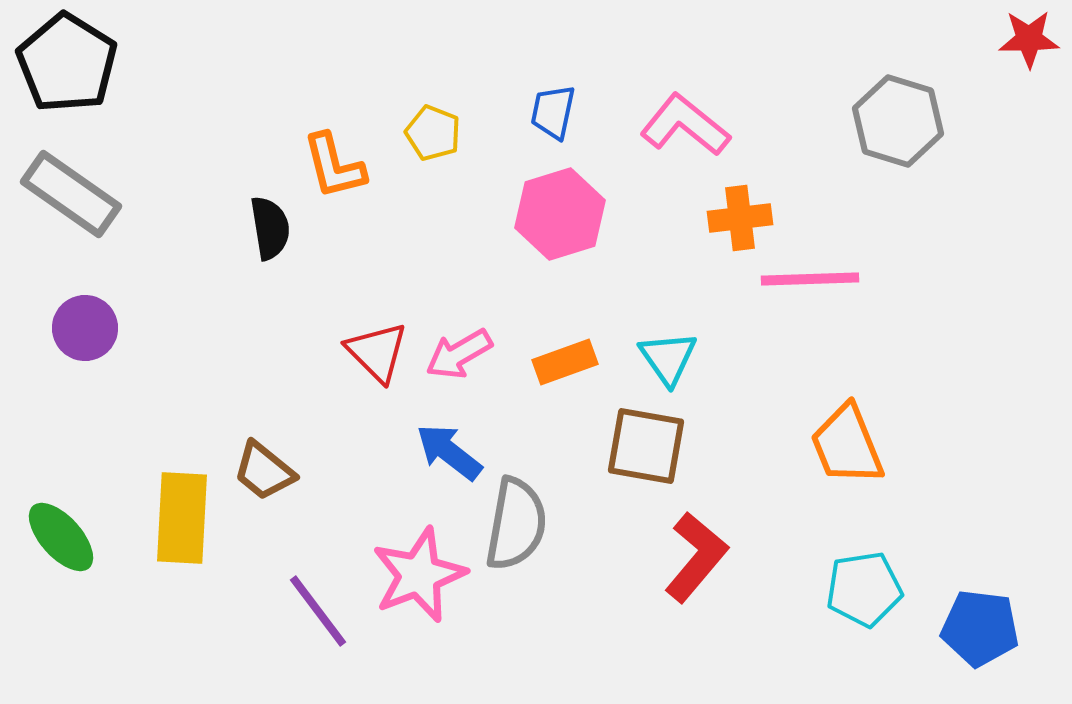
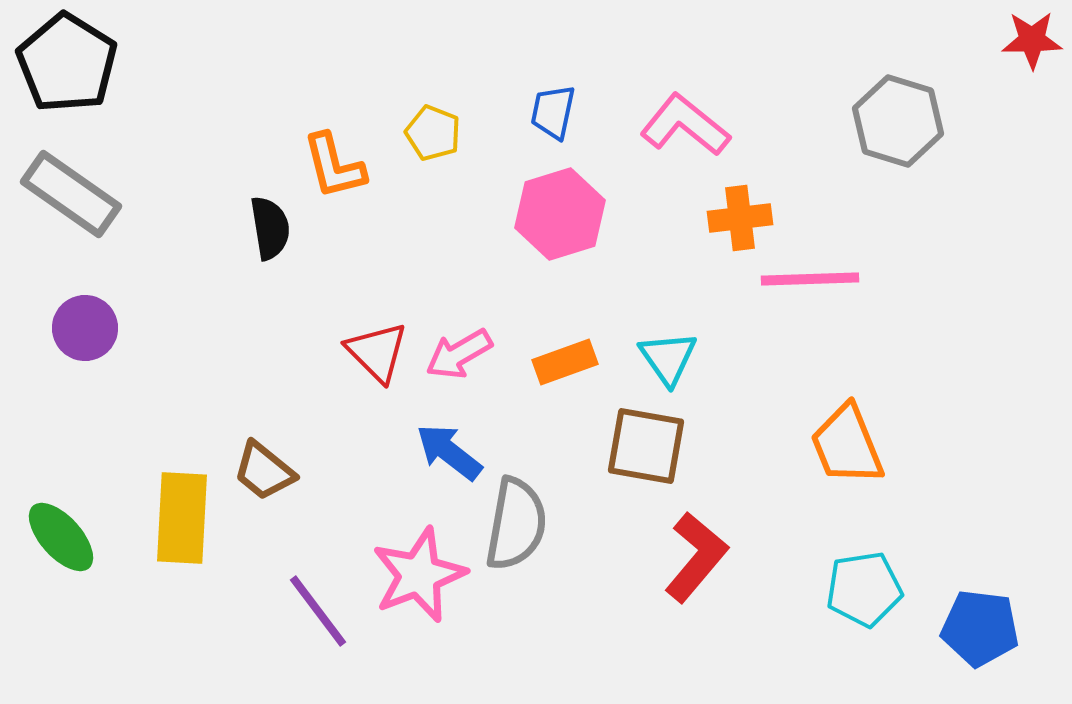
red star: moved 3 px right, 1 px down
